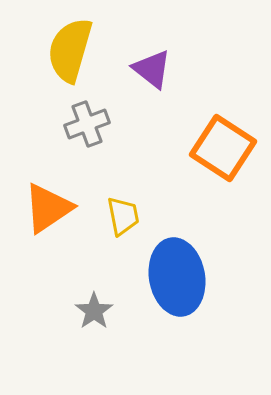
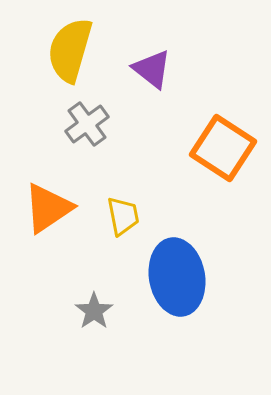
gray cross: rotated 15 degrees counterclockwise
